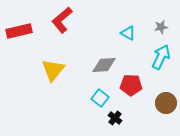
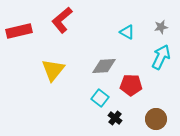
cyan triangle: moved 1 px left, 1 px up
gray diamond: moved 1 px down
brown circle: moved 10 px left, 16 px down
